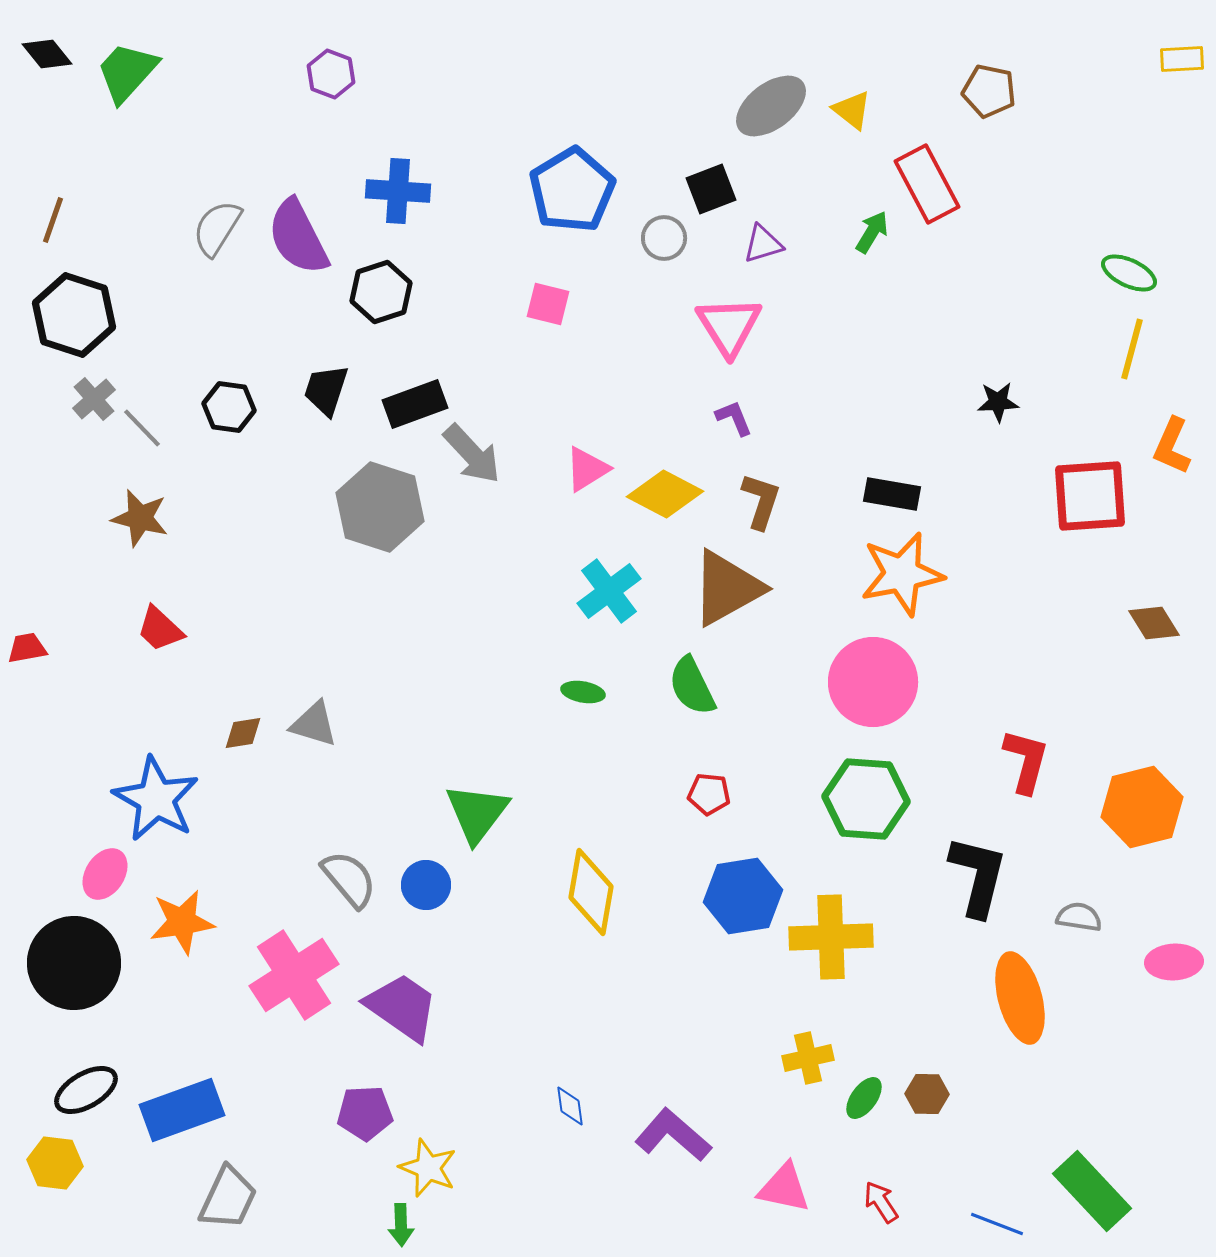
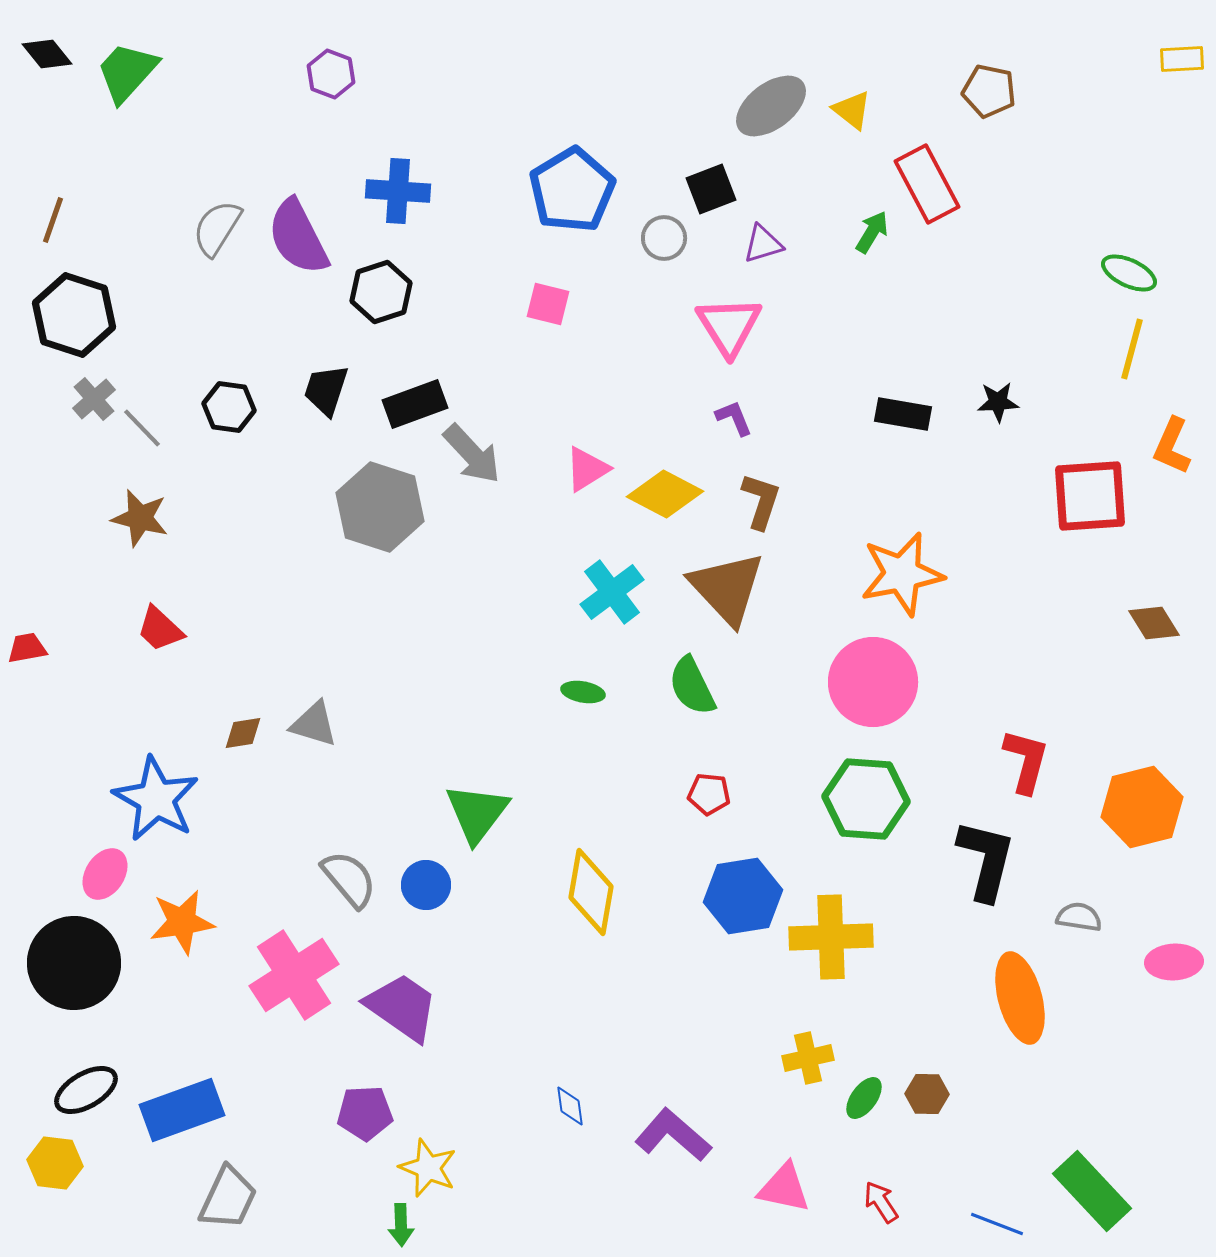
black rectangle at (892, 494): moved 11 px right, 80 px up
brown triangle at (727, 588): rotated 44 degrees counterclockwise
cyan cross at (609, 591): moved 3 px right, 1 px down
black L-shape at (978, 876): moved 8 px right, 16 px up
